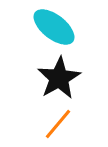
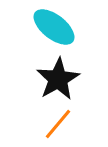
black star: moved 1 px left, 1 px down
